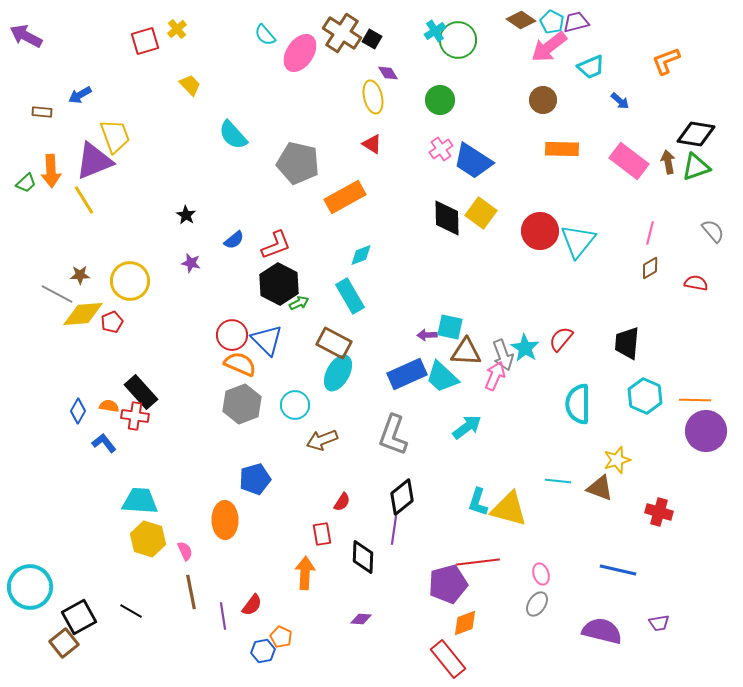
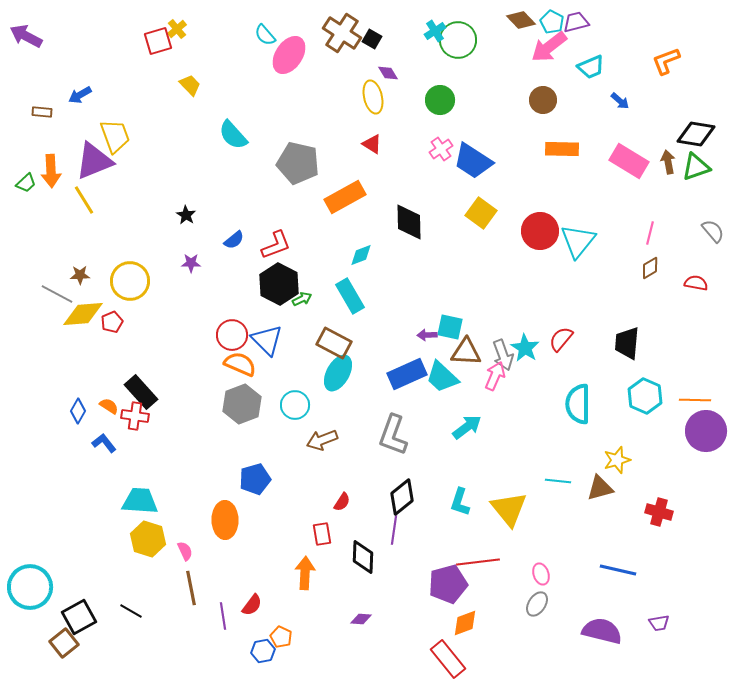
brown diamond at (521, 20): rotated 12 degrees clockwise
red square at (145, 41): moved 13 px right
pink ellipse at (300, 53): moved 11 px left, 2 px down
pink rectangle at (629, 161): rotated 6 degrees counterclockwise
black diamond at (447, 218): moved 38 px left, 4 px down
purple star at (191, 263): rotated 12 degrees counterclockwise
green arrow at (299, 303): moved 3 px right, 4 px up
orange semicircle at (109, 406): rotated 24 degrees clockwise
brown triangle at (600, 488): rotated 36 degrees counterclockwise
cyan L-shape at (478, 502): moved 18 px left
yellow triangle at (509, 509): rotated 36 degrees clockwise
brown line at (191, 592): moved 4 px up
